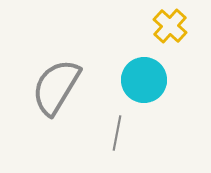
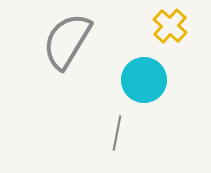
gray semicircle: moved 11 px right, 46 px up
